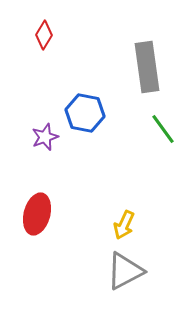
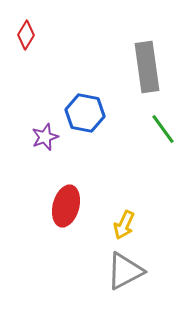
red diamond: moved 18 px left
red ellipse: moved 29 px right, 8 px up
